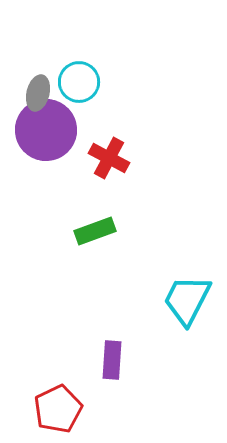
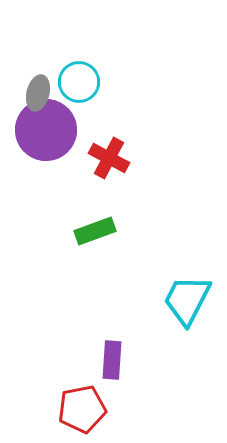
red pentagon: moved 24 px right; rotated 15 degrees clockwise
